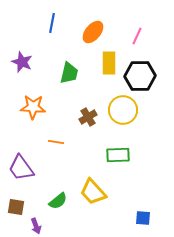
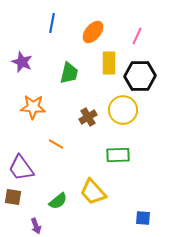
orange line: moved 2 px down; rotated 21 degrees clockwise
brown square: moved 3 px left, 10 px up
